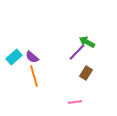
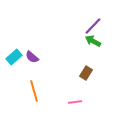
green arrow: moved 6 px right, 1 px up
purple line: moved 16 px right, 26 px up
orange line: moved 15 px down
